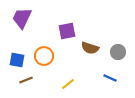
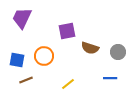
blue line: rotated 24 degrees counterclockwise
